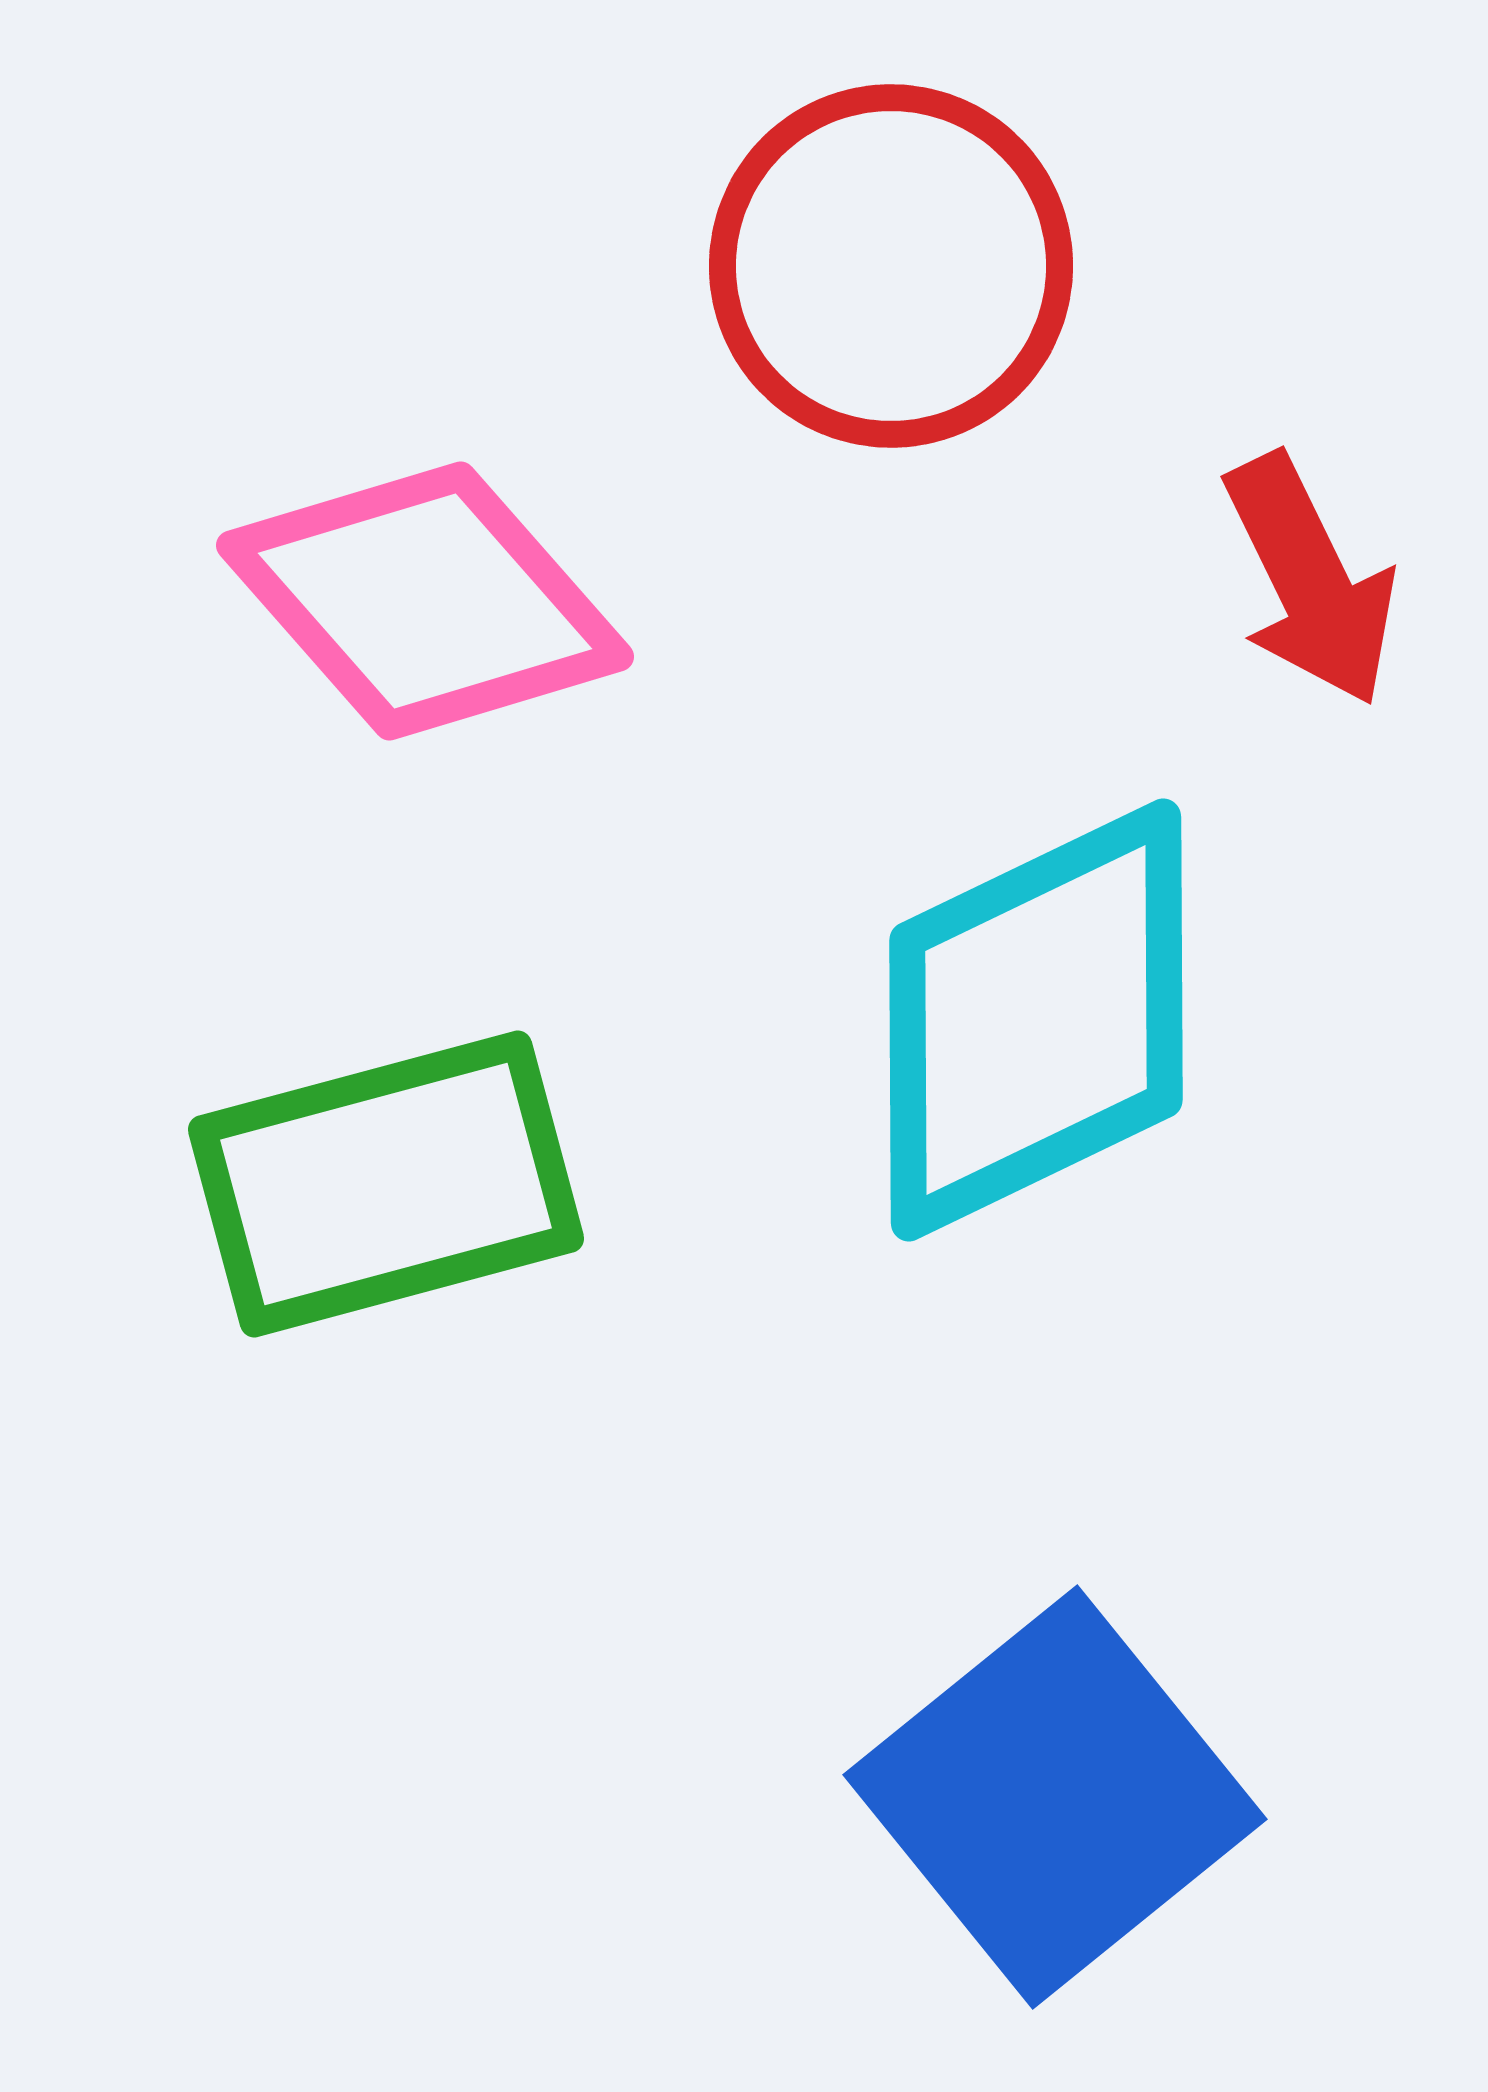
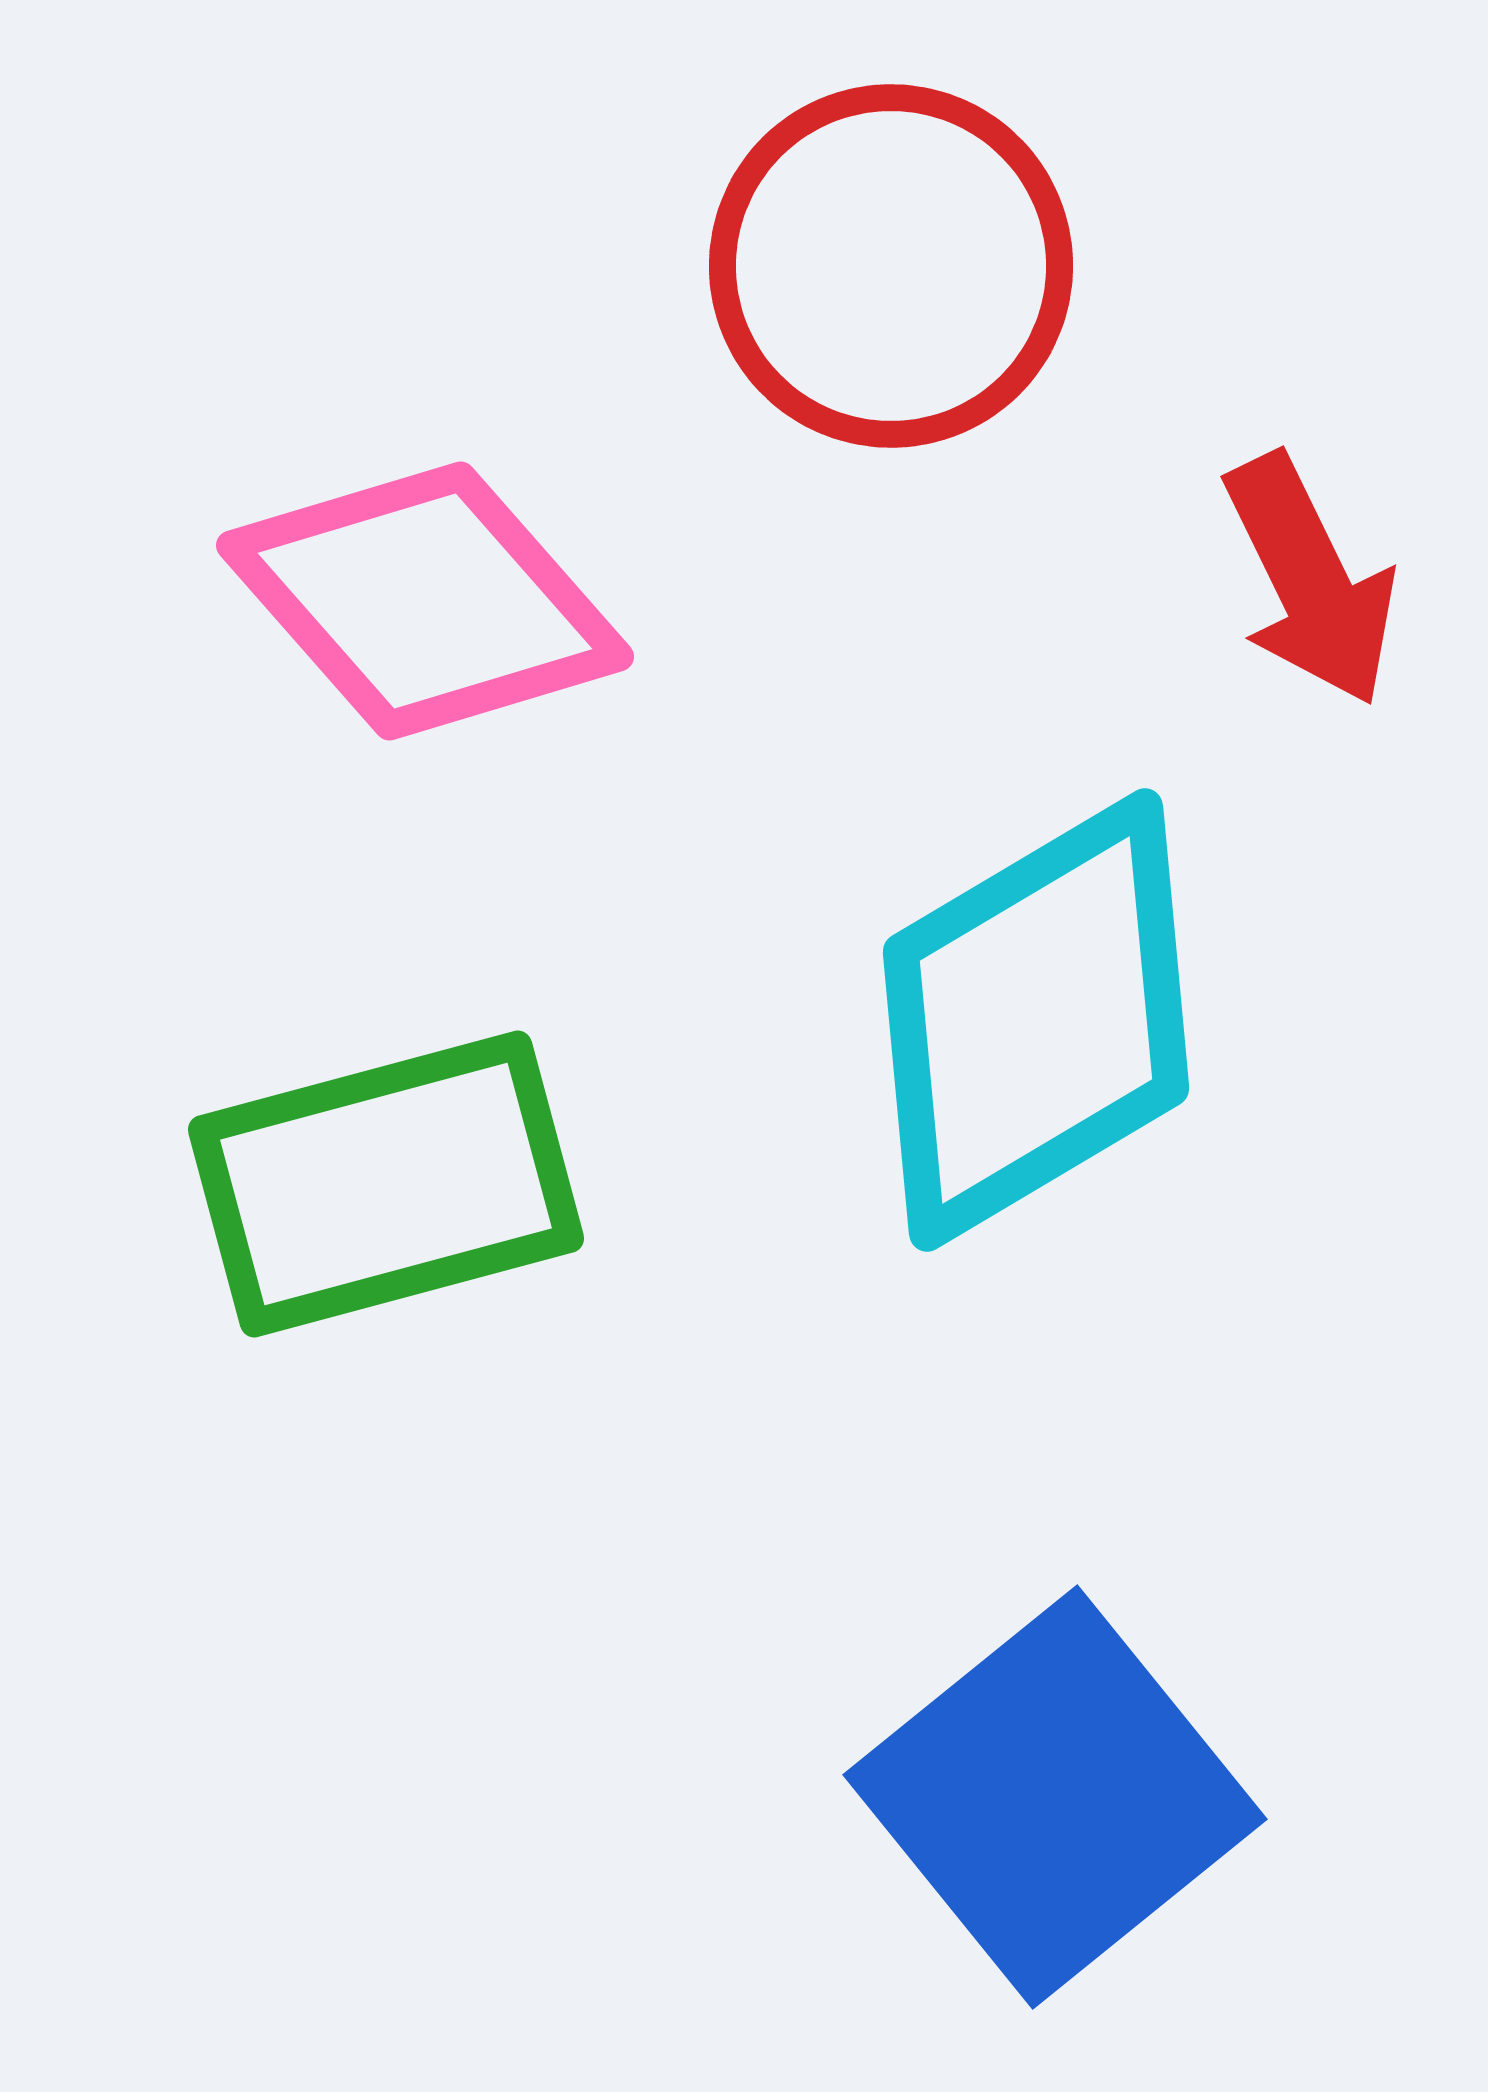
cyan diamond: rotated 5 degrees counterclockwise
